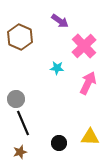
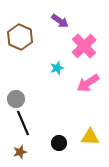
cyan star: rotated 24 degrees counterclockwise
pink arrow: rotated 150 degrees counterclockwise
